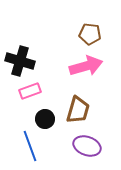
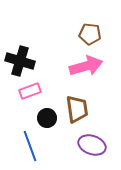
brown trapezoid: moved 1 px left, 1 px up; rotated 24 degrees counterclockwise
black circle: moved 2 px right, 1 px up
purple ellipse: moved 5 px right, 1 px up
